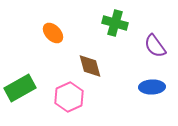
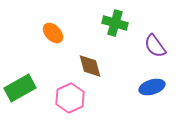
blue ellipse: rotated 15 degrees counterclockwise
pink hexagon: moved 1 px right, 1 px down
